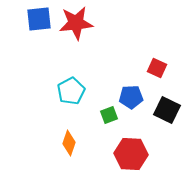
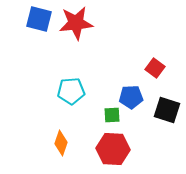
blue square: rotated 20 degrees clockwise
red square: moved 2 px left; rotated 12 degrees clockwise
cyan pentagon: rotated 24 degrees clockwise
black square: rotated 8 degrees counterclockwise
green square: moved 3 px right; rotated 18 degrees clockwise
orange diamond: moved 8 px left
red hexagon: moved 18 px left, 5 px up
